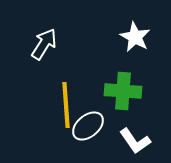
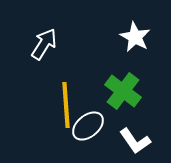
green cross: rotated 33 degrees clockwise
